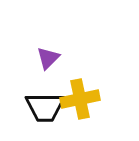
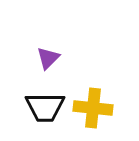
yellow cross: moved 13 px right, 9 px down; rotated 18 degrees clockwise
